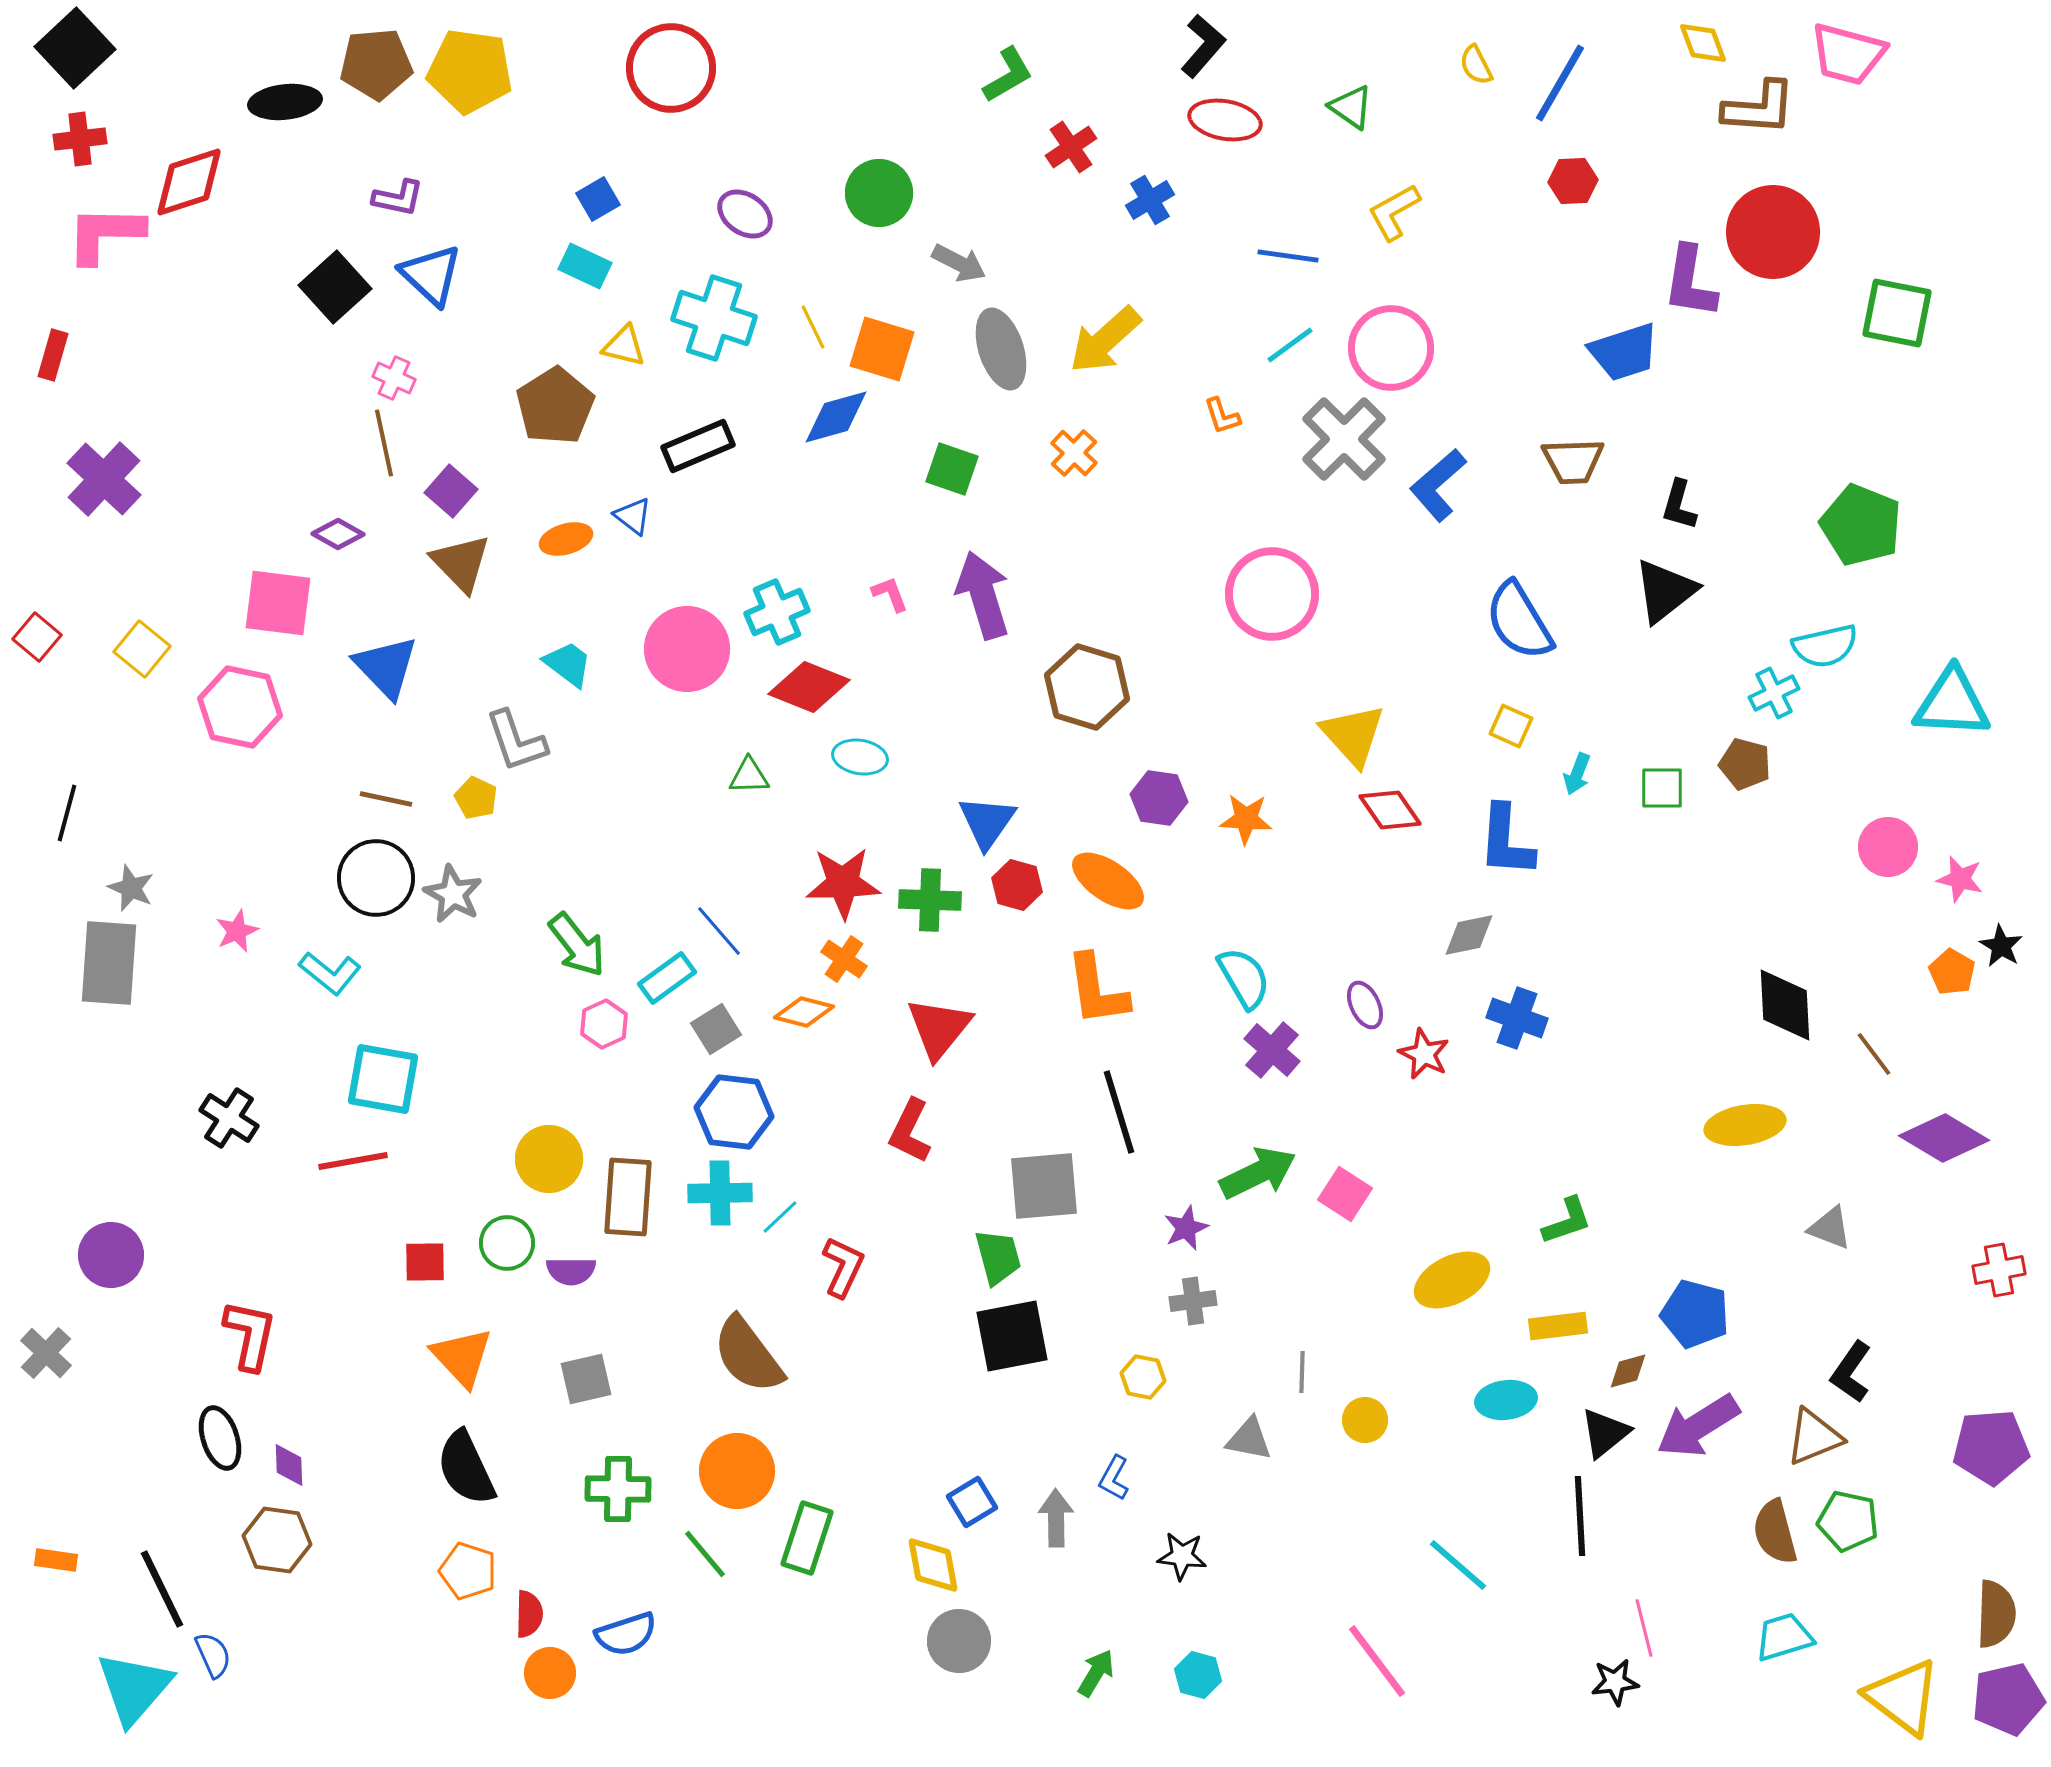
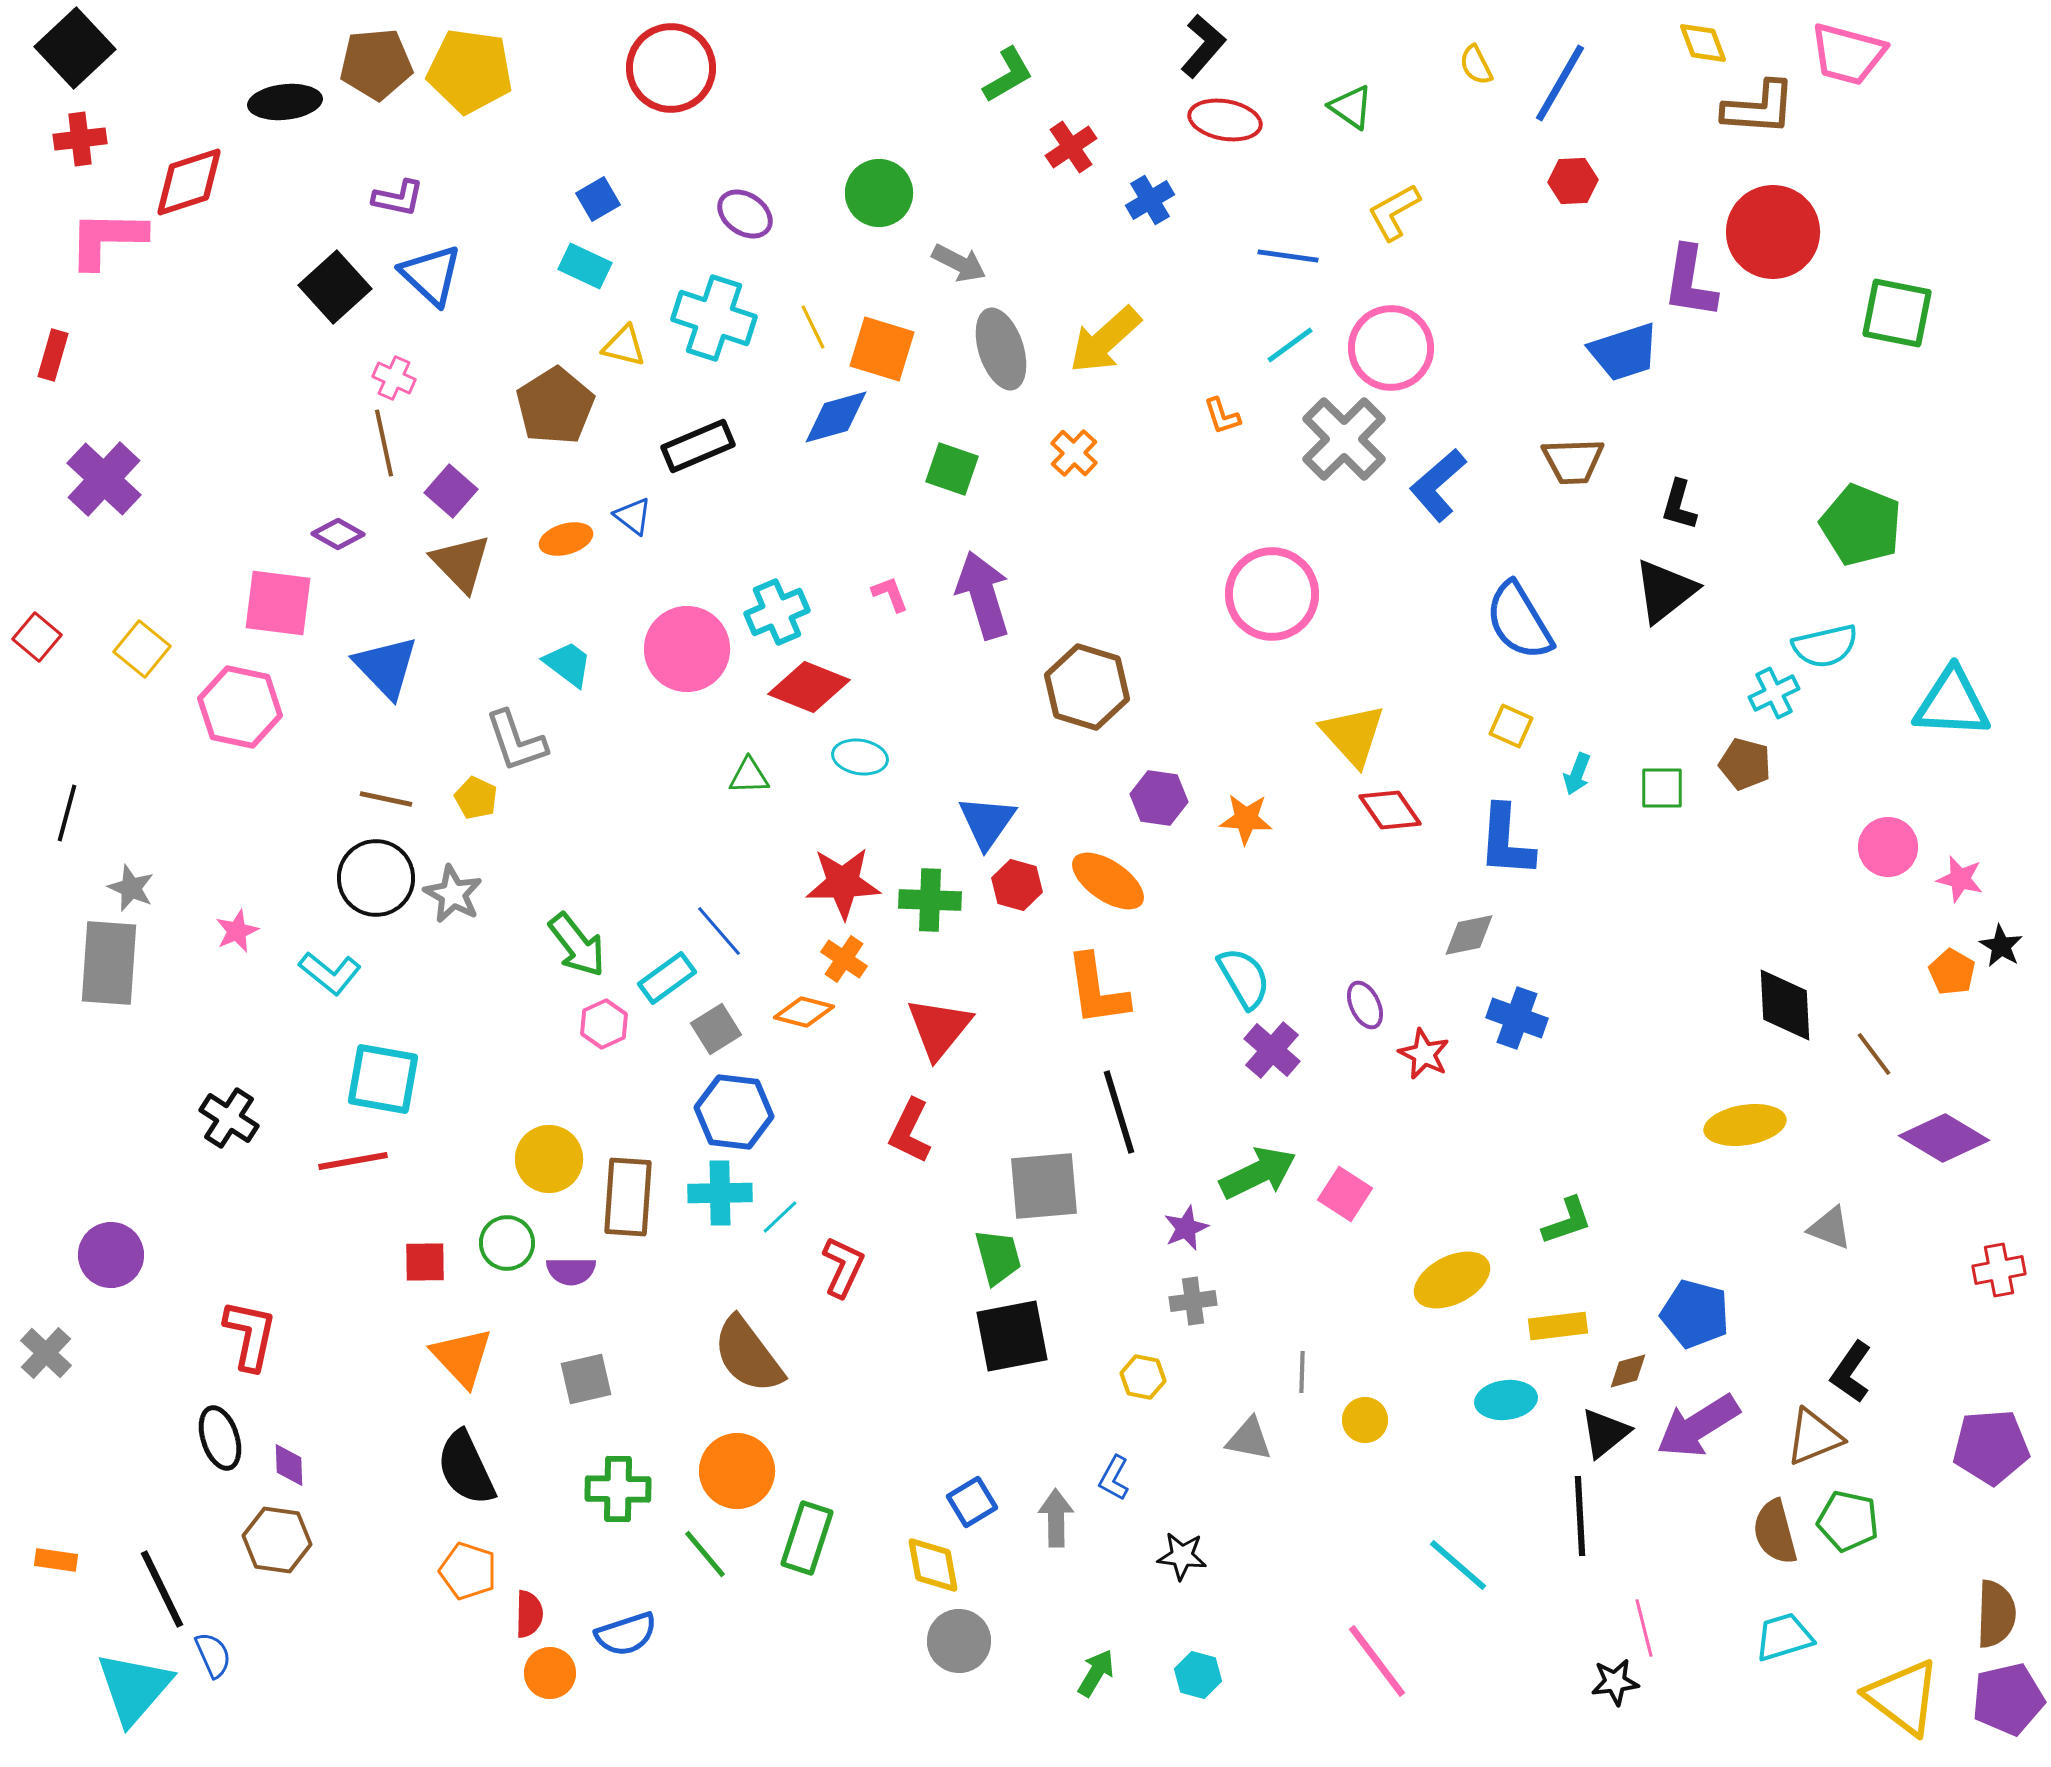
pink L-shape at (105, 234): moved 2 px right, 5 px down
